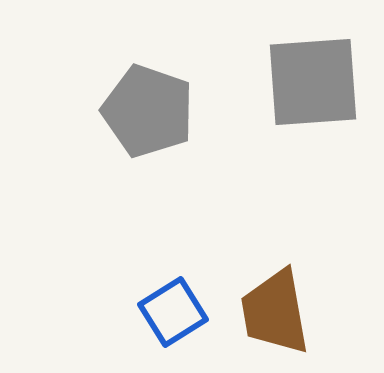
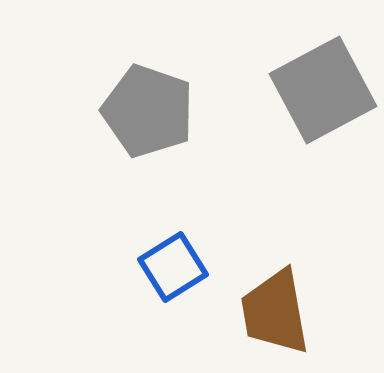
gray square: moved 10 px right, 8 px down; rotated 24 degrees counterclockwise
blue square: moved 45 px up
